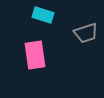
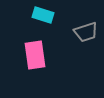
gray trapezoid: moved 1 px up
